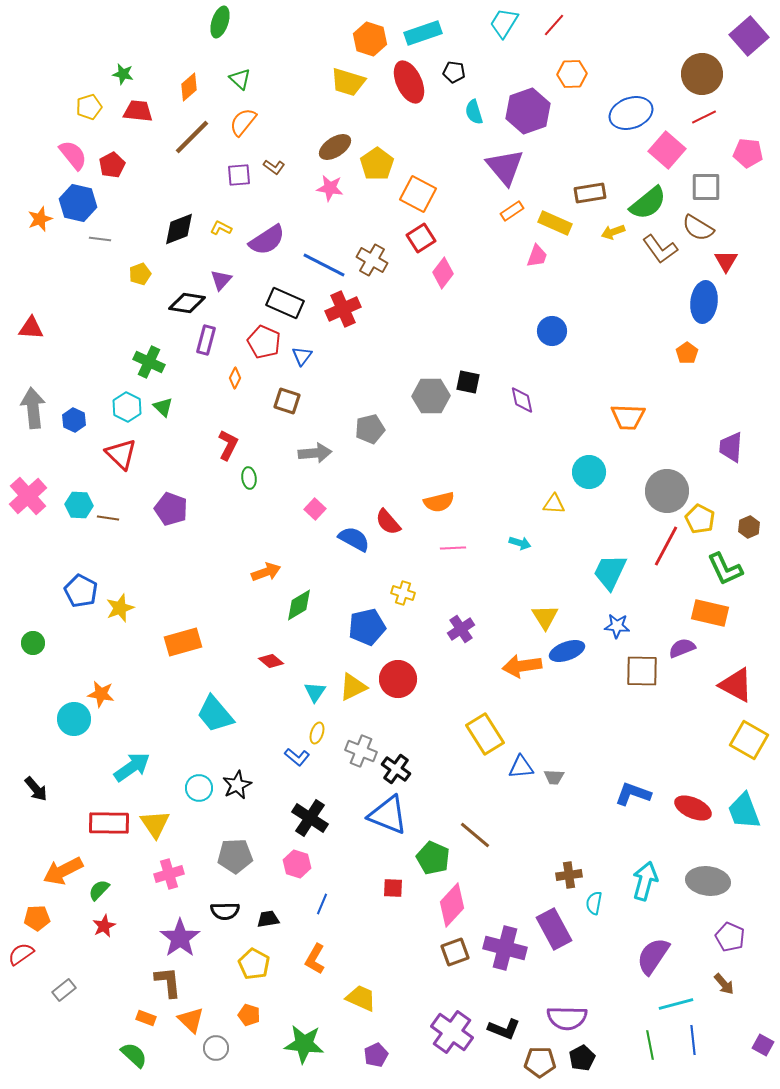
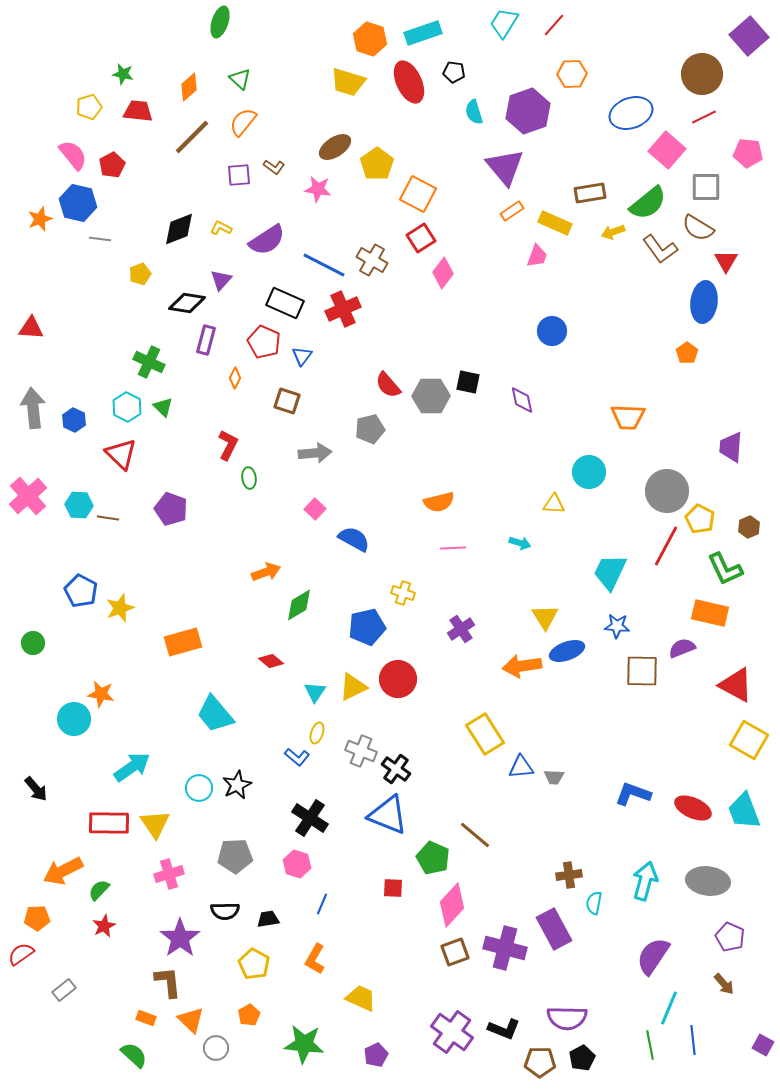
pink star at (330, 188): moved 12 px left, 1 px down
red semicircle at (388, 522): moved 137 px up
cyan line at (676, 1004): moved 7 px left, 4 px down; rotated 52 degrees counterclockwise
orange pentagon at (249, 1015): rotated 25 degrees clockwise
